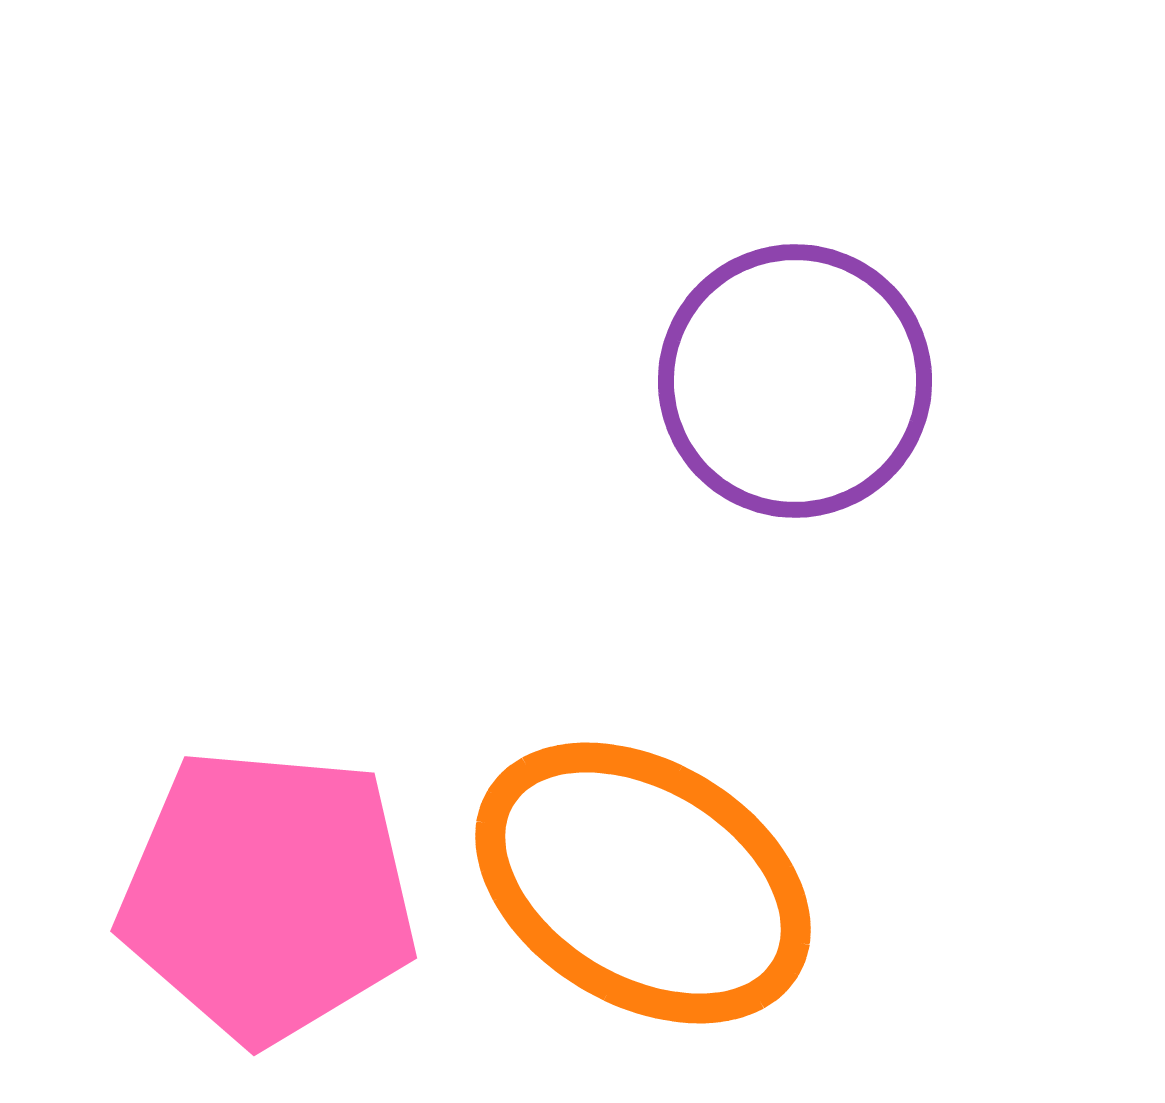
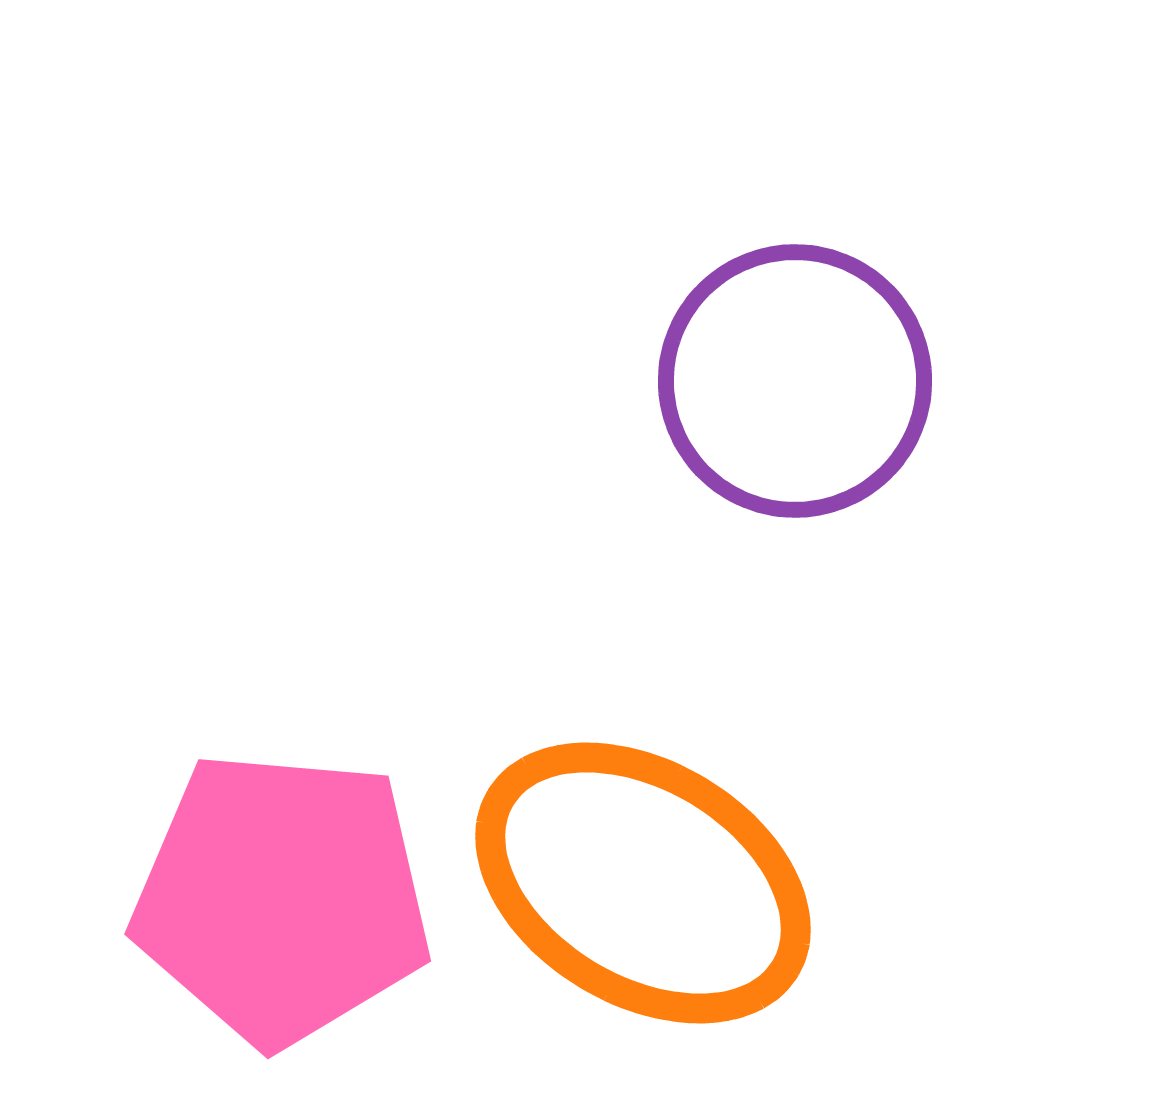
pink pentagon: moved 14 px right, 3 px down
